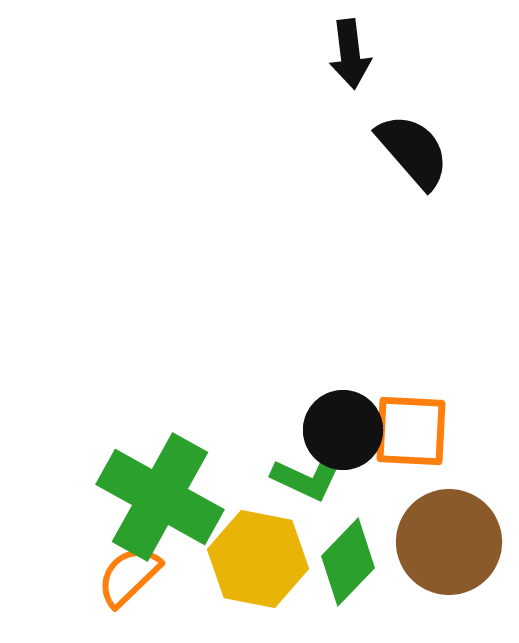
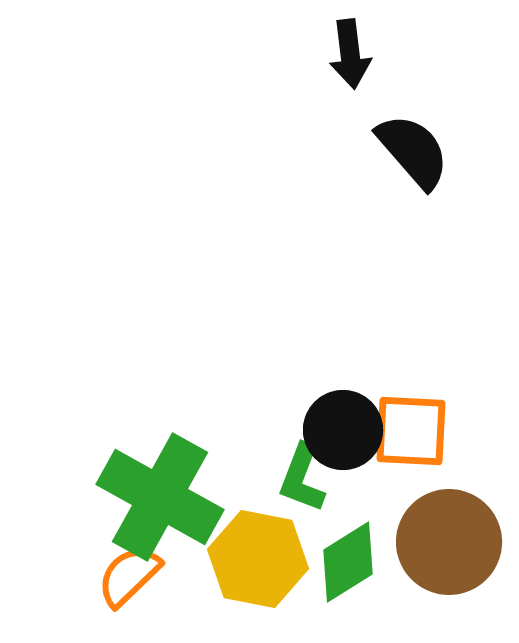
green L-shape: moved 5 px left; rotated 86 degrees clockwise
green diamond: rotated 14 degrees clockwise
